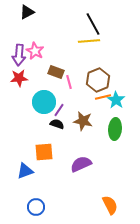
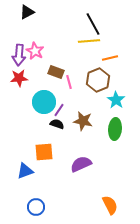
orange line: moved 7 px right, 39 px up
